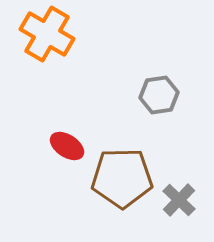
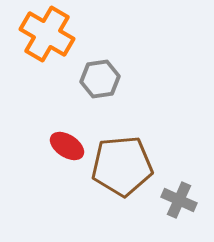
gray hexagon: moved 59 px left, 16 px up
brown pentagon: moved 12 px up; rotated 4 degrees counterclockwise
gray cross: rotated 20 degrees counterclockwise
